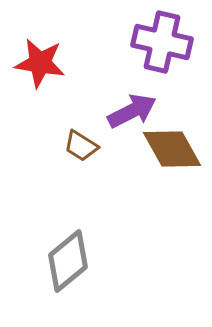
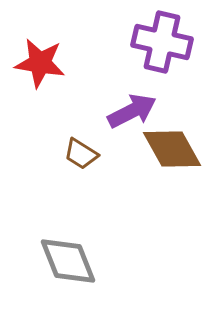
brown trapezoid: moved 8 px down
gray diamond: rotated 72 degrees counterclockwise
